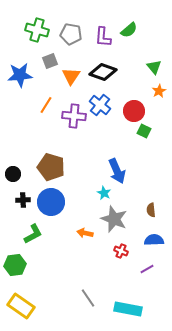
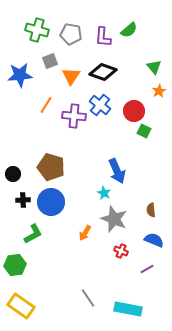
orange arrow: rotated 70 degrees counterclockwise
blue semicircle: rotated 24 degrees clockwise
